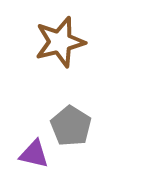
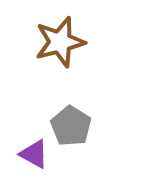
purple triangle: rotated 16 degrees clockwise
